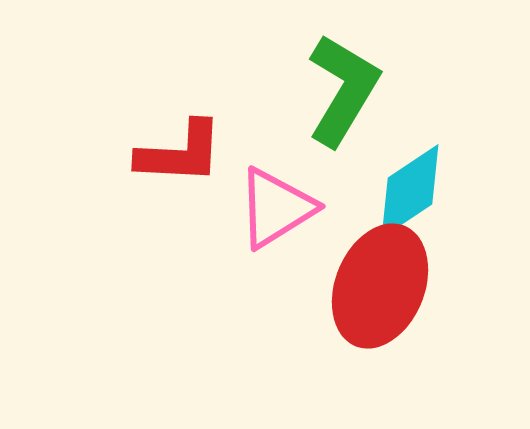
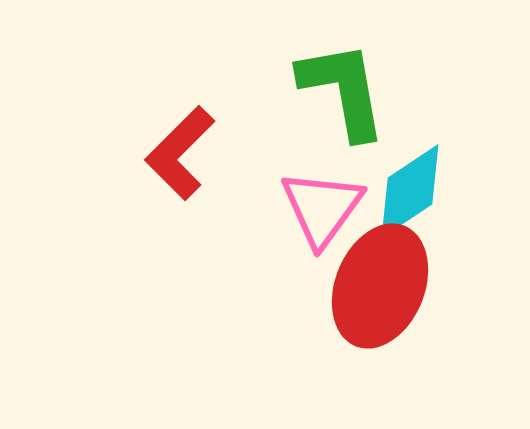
green L-shape: rotated 41 degrees counterclockwise
red L-shape: rotated 132 degrees clockwise
pink triangle: moved 46 px right; rotated 22 degrees counterclockwise
